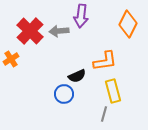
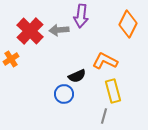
gray arrow: moved 1 px up
orange L-shape: rotated 145 degrees counterclockwise
gray line: moved 2 px down
